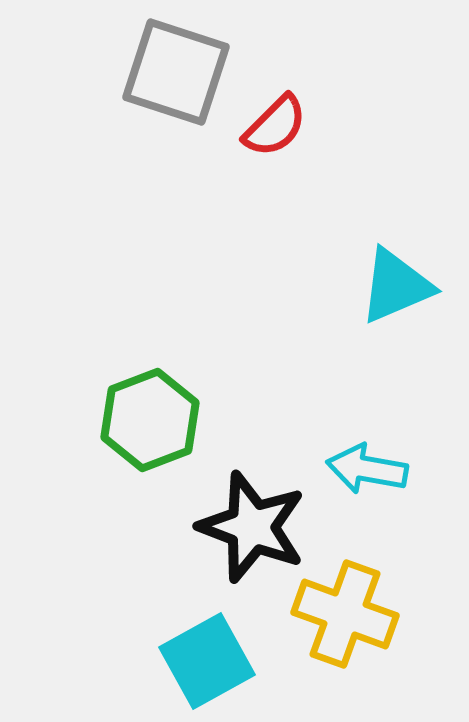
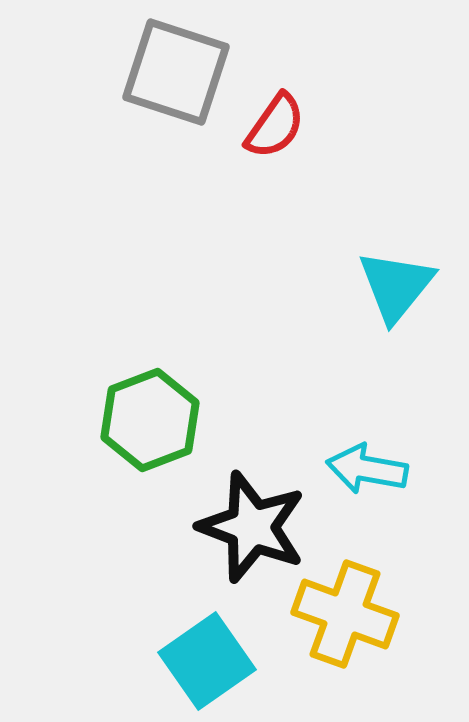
red semicircle: rotated 10 degrees counterclockwise
cyan triangle: rotated 28 degrees counterclockwise
cyan square: rotated 6 degrees counterclockwise
